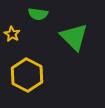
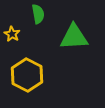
green semicircle: rotated 108 degrees counterclockwise
green triangle: rotated 48 degrees counterclockwise
